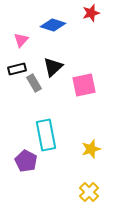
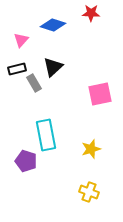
red star: rotated 18 degrees clockwise
pink square: moved 16 px right, 9 px down
purple pentagon: rotated 10 degrees counterclockwise
yellow cross: rotated 24 degrees counterclockwise
